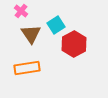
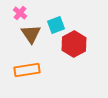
pink cross: moved 1 px left, 2 px down
cyan square: rotated 12 degrees clockwise
orange rectangle: moved 2 px down
